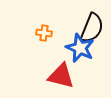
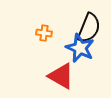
black semicircle: moved 3 px left
red triangle: rotated 16 degrees clockwise
